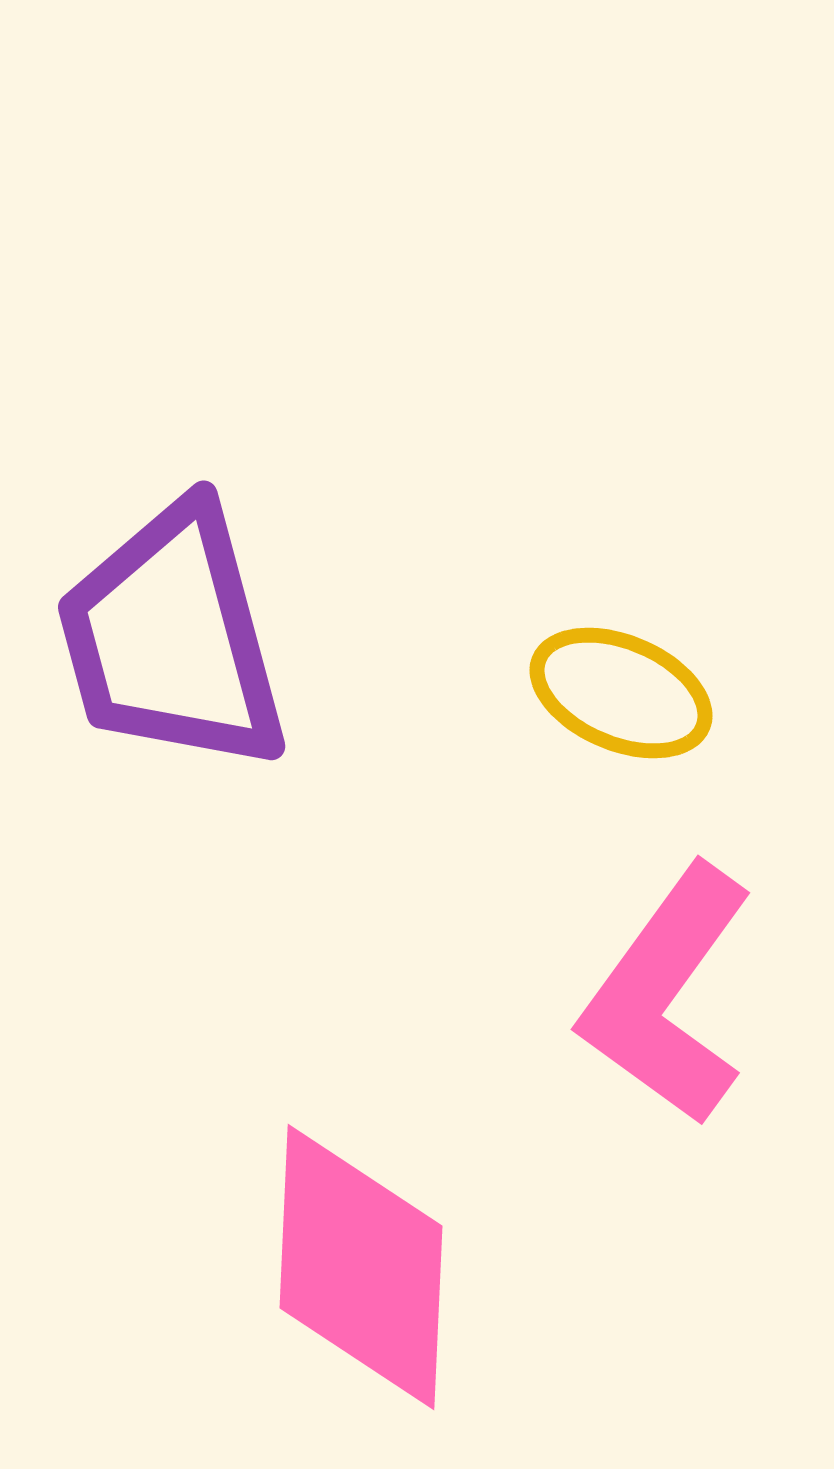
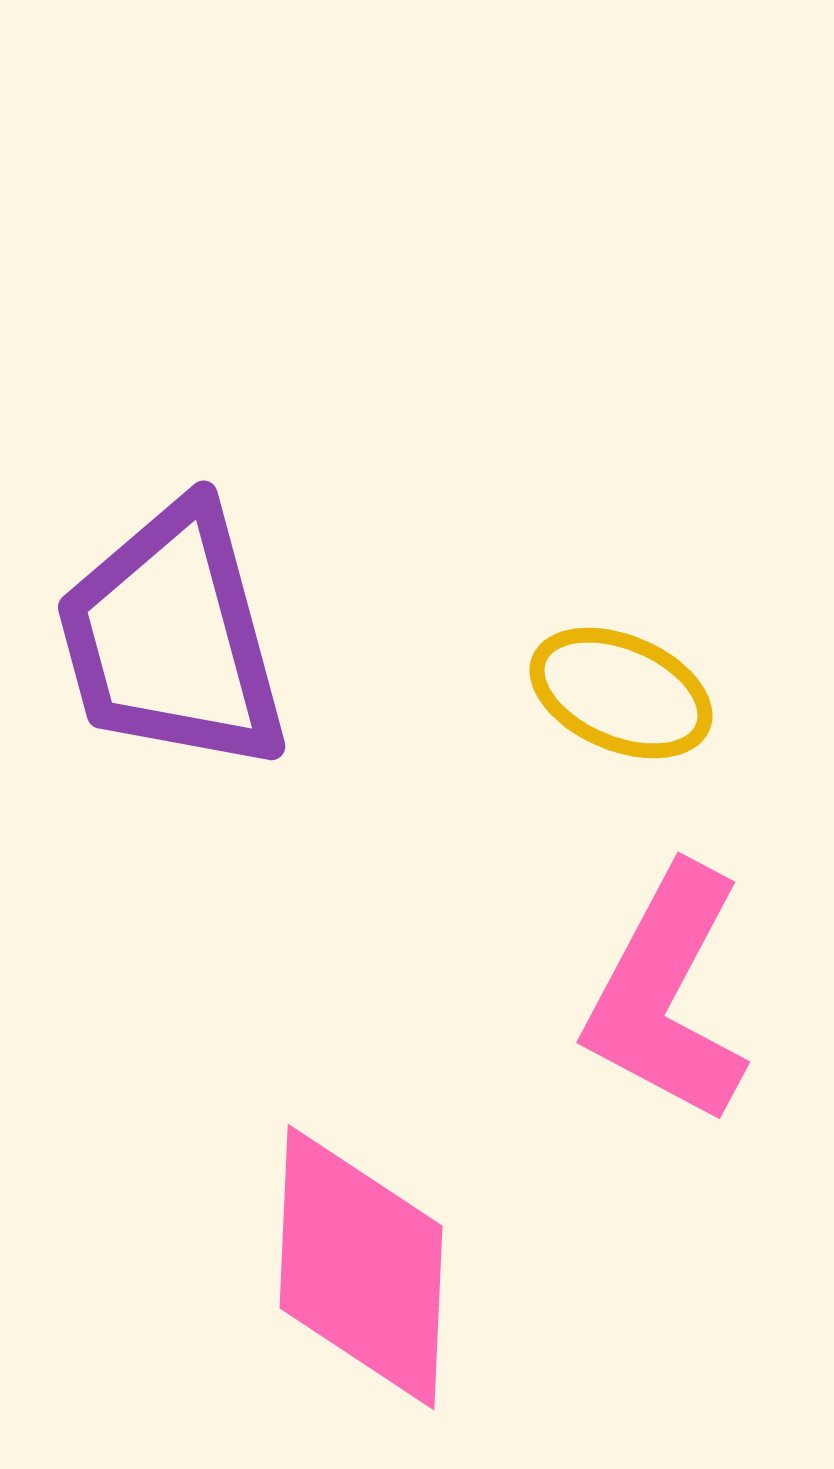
pink L-shape: rotated 8 degrees counterclockwise
